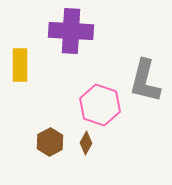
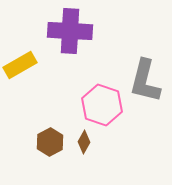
purple cross: moved 1 px left
yellow rectangle: rotated 60 degrees clockwise
pink hexagon: moved 2 px right
brown diamond: moved 2 px left, 1 px up
